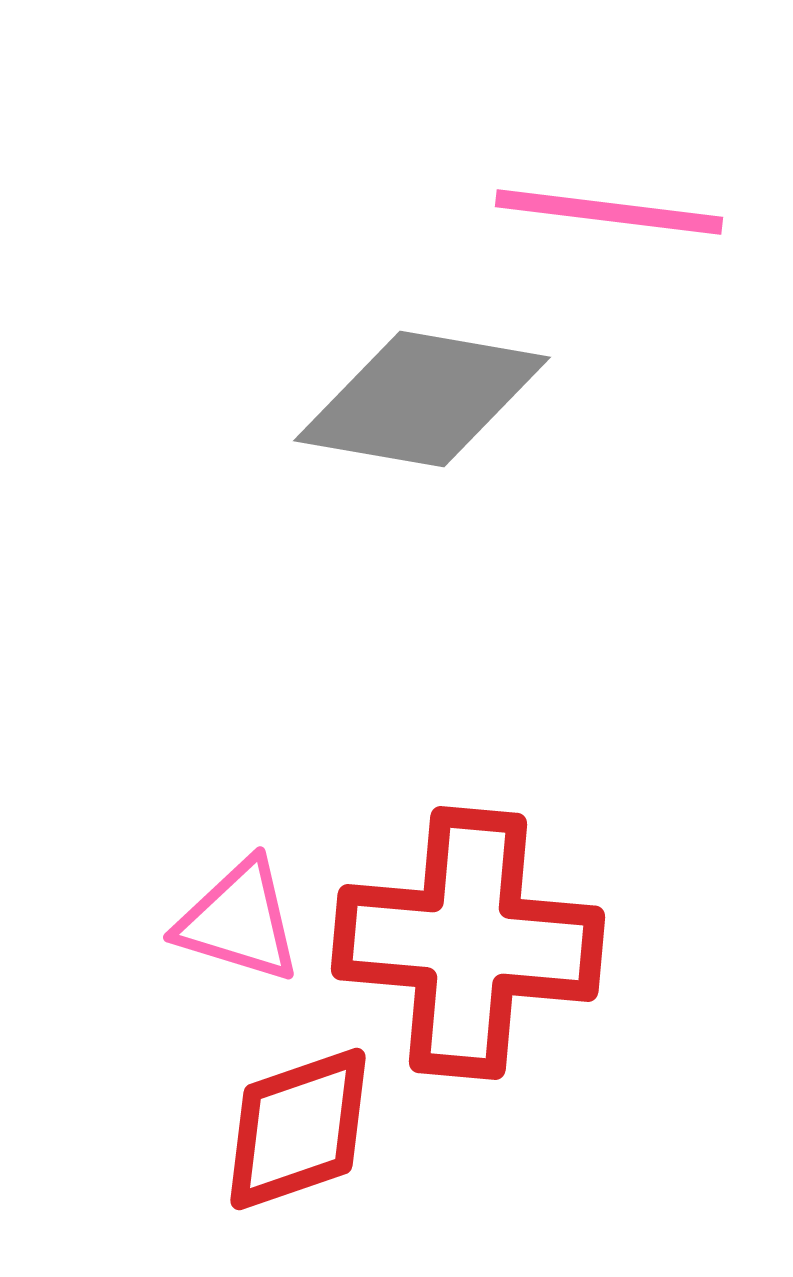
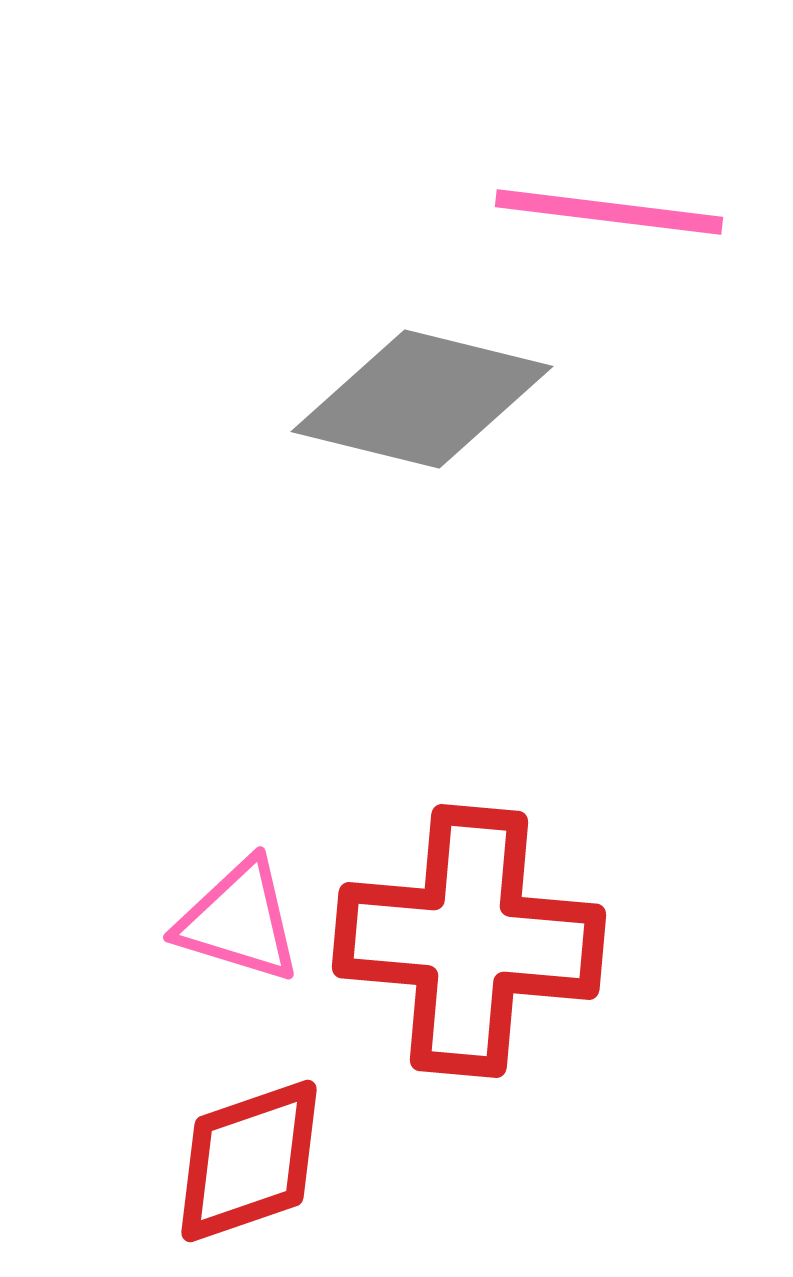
gray diamond: rotated 4 degrees clockwise
red cross: moved 1 px right, 2 px up
red diamond: moved 49 px left, 32 px down
